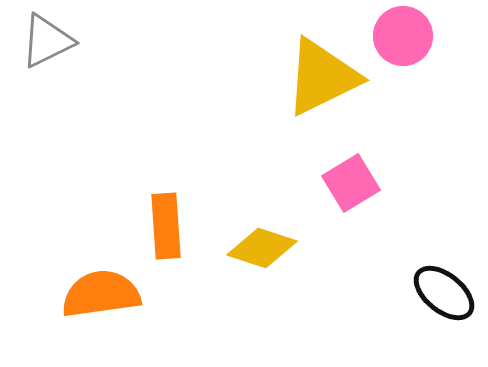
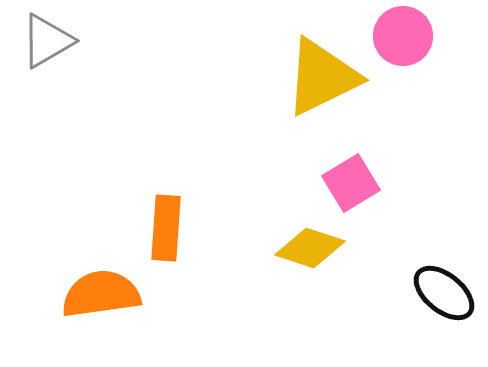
gray triangle: rotated 4 degrees counterclockwise
orange rectangle: moved 2 px down; rotated 8 degrees clockwise
yellow diamond: moved 48 px right
